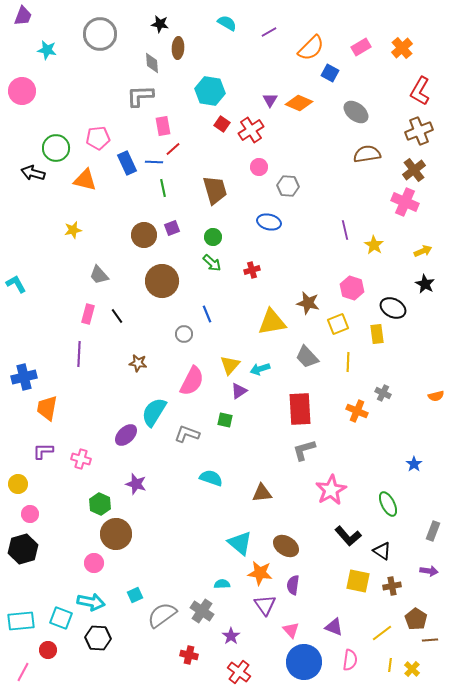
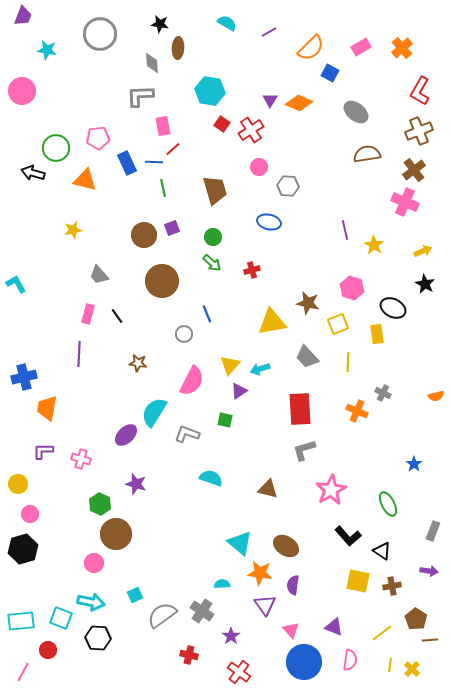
brown triangle at (262, 493): moved 6 px right, 4 px up; rotated 20 degrees clockwise
